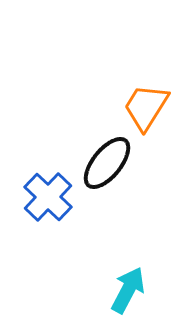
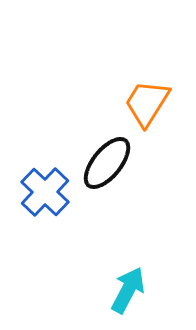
orange trapezoid: moved 1 px right, 4 px up
blue cross: moved 3 px left, 5 px up
